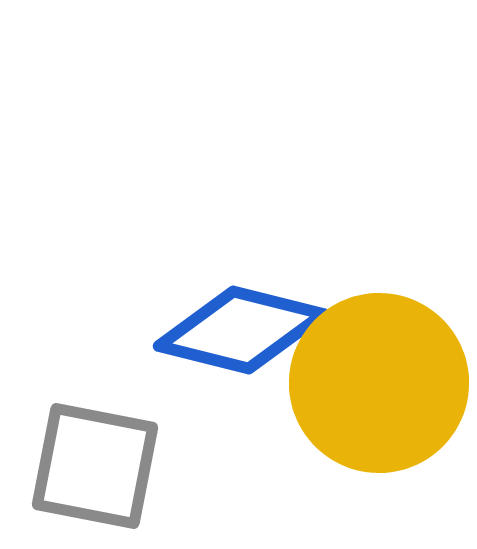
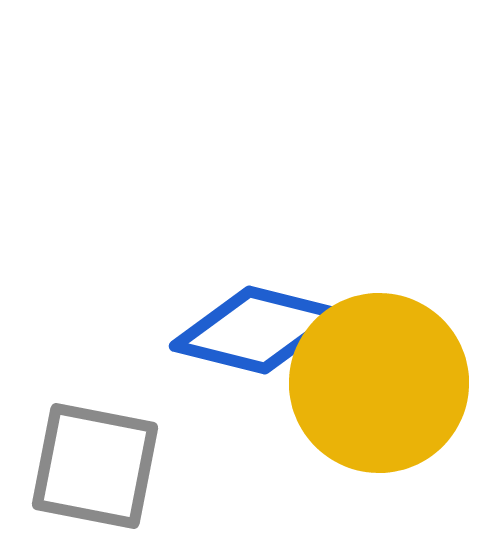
blue diamond: moved 16 px right
